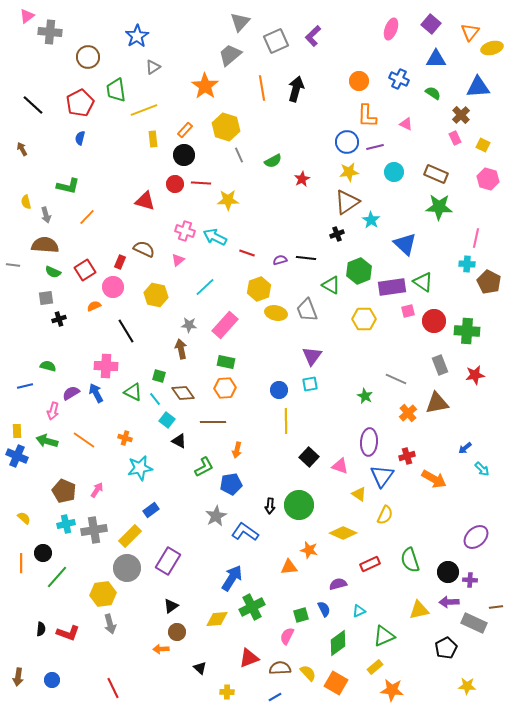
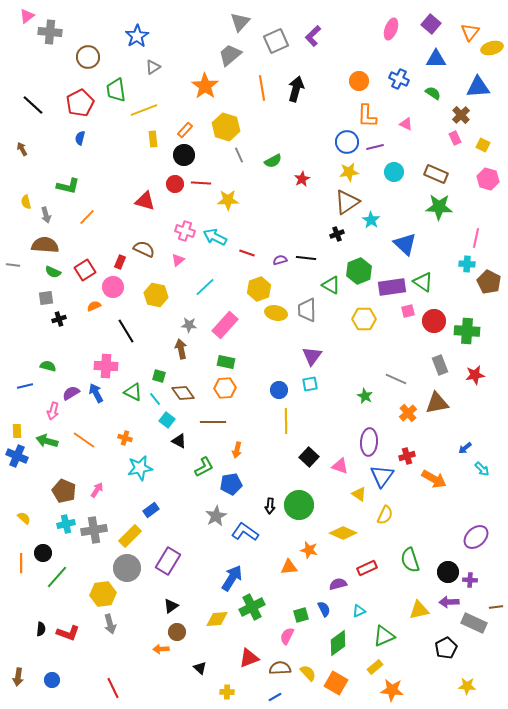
gray trapezoid at (307, 310): rotated 20 degrees clockwise
red rectangle at (370, 564): moved 3 px left, 4 px down
